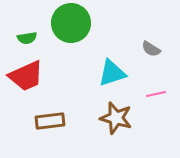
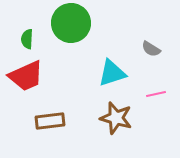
green semicircle: moved 1 px down; rotated 102 degrees clockwise
